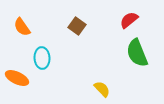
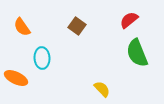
orange ellipse: moved 1 px left
